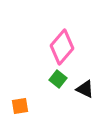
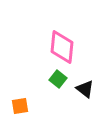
pink diamond: rotated 36 degrees counterclockwise
black triangle: rotated 12 degrees clockwise
